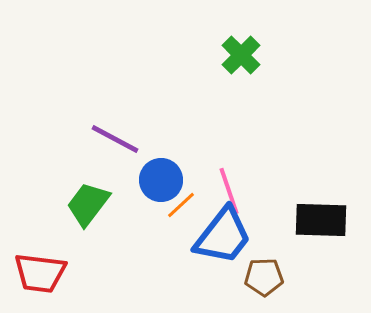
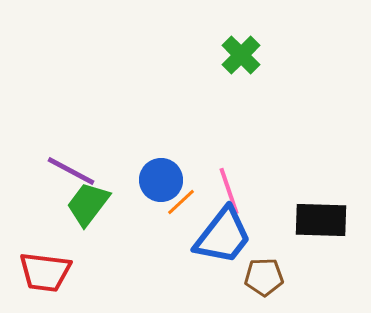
purple line: moved 44 px left, 32 px down
orange line: moved 3 px up
red trapezoid: moved 5 px right, 1 px up
